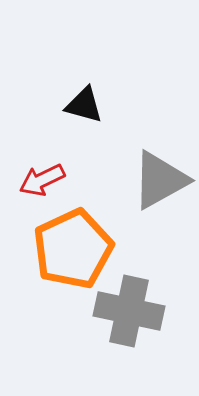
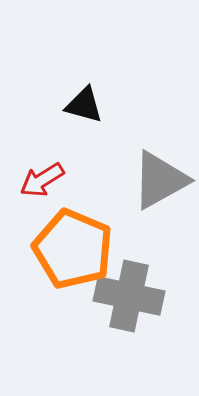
red arrow: rotated 6 degrees counterclockwise
orange pentagon: rotated 24 degrees counterclockwise
gray cross: moved 15 px up
